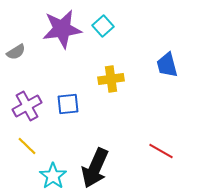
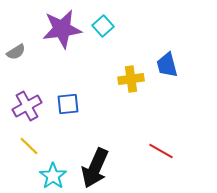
yellow cross: moved 20 px right
yellow line: moved 2 px right
